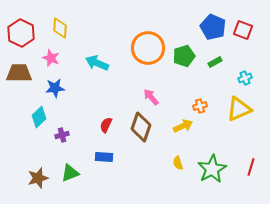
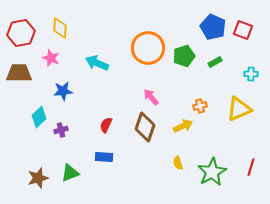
red hexagon: rotated 24 degrees clockwise
cyan cross: moved 6 px right, 4 px up; rotated 24 degrees clockwise
blue star: moved 8 px right, 3 px down
brown diamond: moved 4 px right
purple cross: moved 1 px left, 5 px up
green star: moved 3 px down
